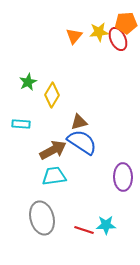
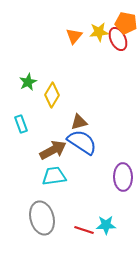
orange pentagon: rotated 15 degrees clockwise
cyan rectangle: rotated 66 degrees clockwise
